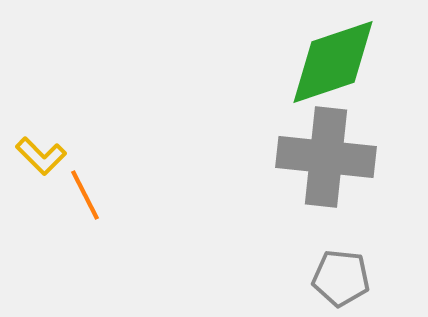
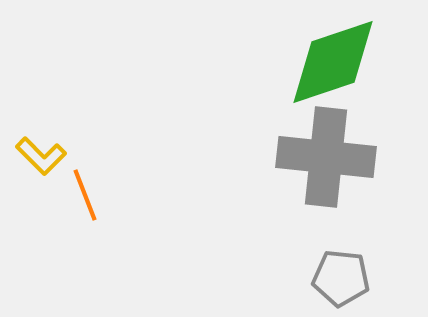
orange line: rotated 6 degrees clockwise
